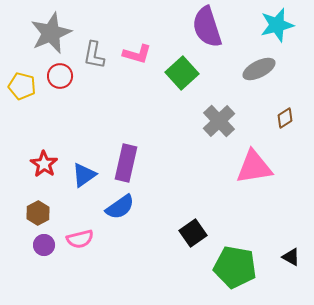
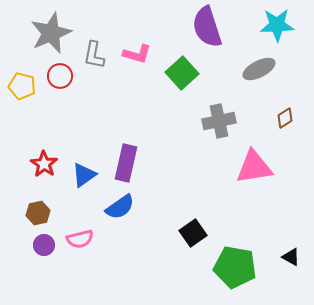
cyan star: rotated 12 degrees clockwise
gray cross: rotated 32 degrees clockwise
brown hexagon: rotated 15 degrees clockwise
